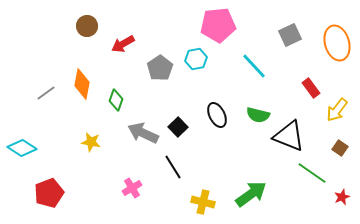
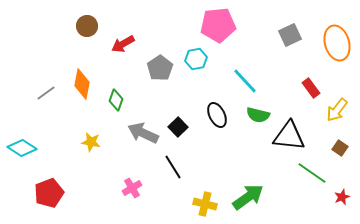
cyan line: moved 9 px left, 15 px down
black triangle: rotated 16 degrees counterclockwise
green arrow: moved 3 px left, 3 px down
yellow cross: moved 2 px right, 2 px down
